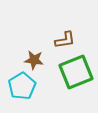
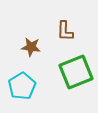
brown L-shape: moved 9 px up; rotated 100 degrees clockwise
brown star: moved 3 px left, 13 px up
